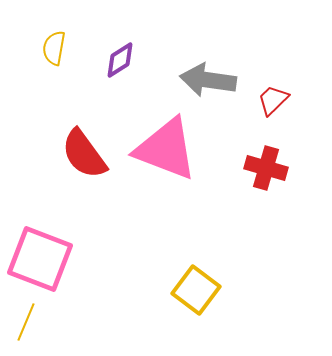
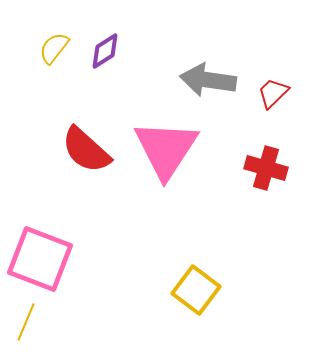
yellow semicircle: rotated 28 degrees clockwise
purple diamond: moved 15 px left, 9 px up
red trapezoid: moved 7 px up
pink triangle: rotated 42 degrees clockwise
red semicircle: moved 2 px right, 4 px up; rotated 12 degrees counterclockwise
